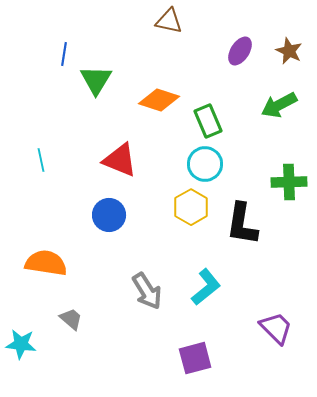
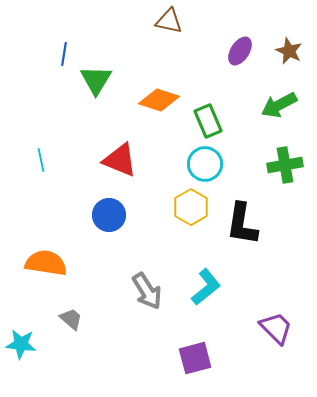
green cross: moved 4 px left, 17 px up; rotated 8 degrees counterclockwise
